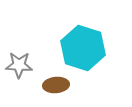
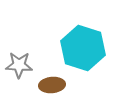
brown ellipse: moved 4 px left
